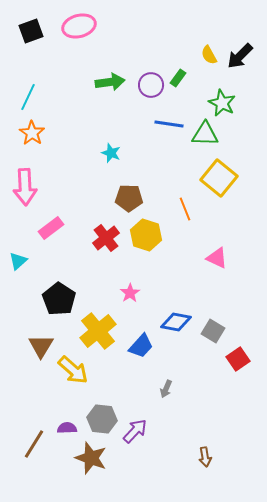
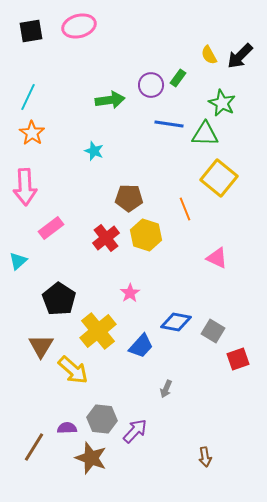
black square: rotated 10 degrees clockwise
green arrow: moved 18 px down
cyan star: moved 17 px left, 2 px up
red square: rotated 15 degrees clockwise
brown line: moved 3 px down
